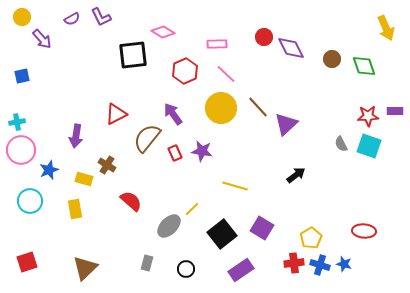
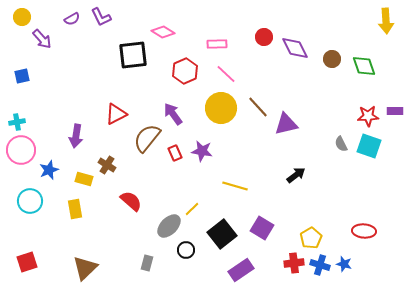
yellow arrow at (386, 28): moved 7 px up; rotated 20 degrees clockwise
purple diamond at (291, 48): moved 4 px right
purple triangle at (286, 124): rotated 30 degrees clockwise
black circle at (186, 269): moved 19 px up
